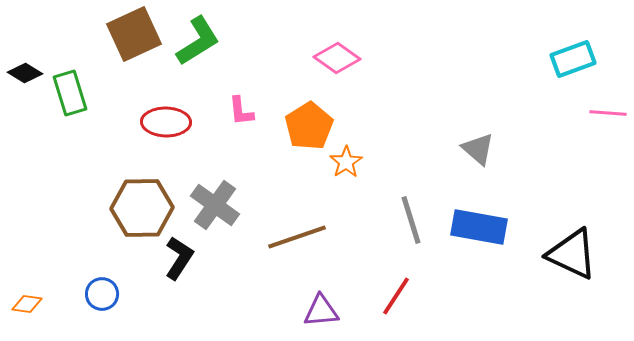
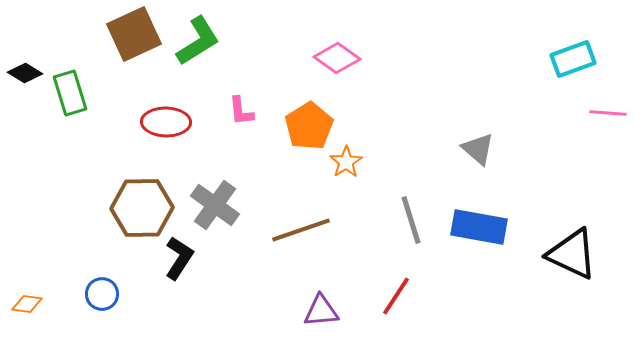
brown line: moved 4 px right, 7 px up
